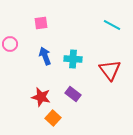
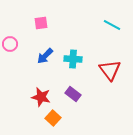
blue arrow: rotated 114 degrees counterclockwise
